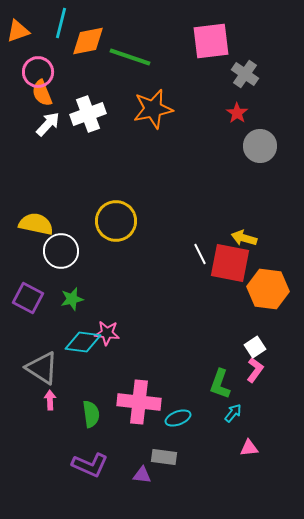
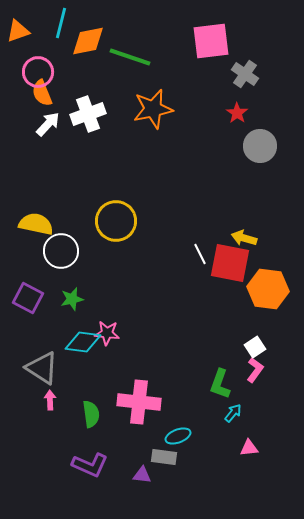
cyan ellipse: moved 18 px down
